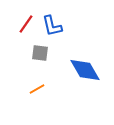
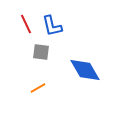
red line: rotated 60 degrees counterclockwise
gray square: moved 1 px right, 1 px up
orange line: moved 1 px right, 1 px up
